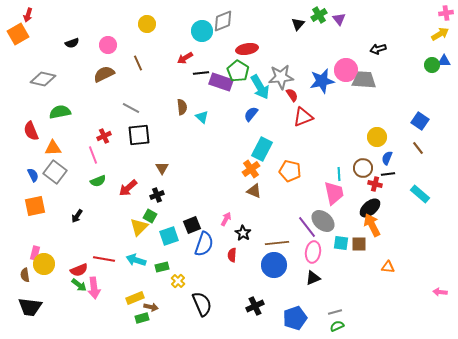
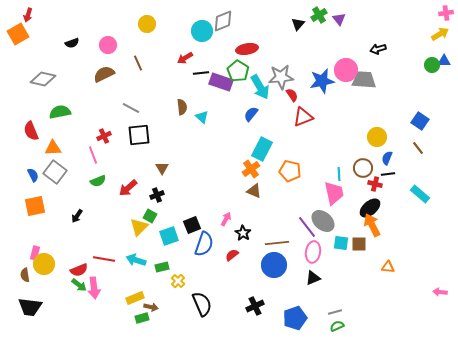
red semicircle at (232, 255): rotated 48 degrees clockwise
